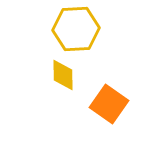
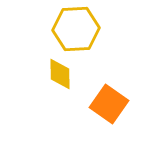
yellow diamond: moved 3 px left, 1 px up
